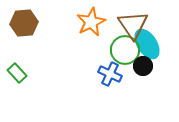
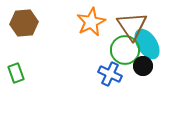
brown triangle: moved 1 px left, 1 px down
green rectangle: moved 1 px left; rotated 24 degrees clockwise
